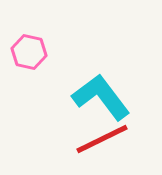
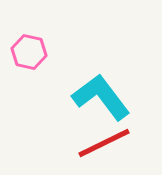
red line: moved 2 px right, 4 px down
